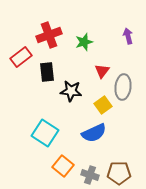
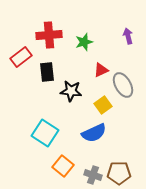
red cross: rotated 15 degrees clockwise
red triangle: moved 1 px left, 1 px up; rotated 28 degrees clockwise
gray ellipse: moved 2 px up; rotated 35 degrees counterclockwise
gray cross: moved 3 px right
